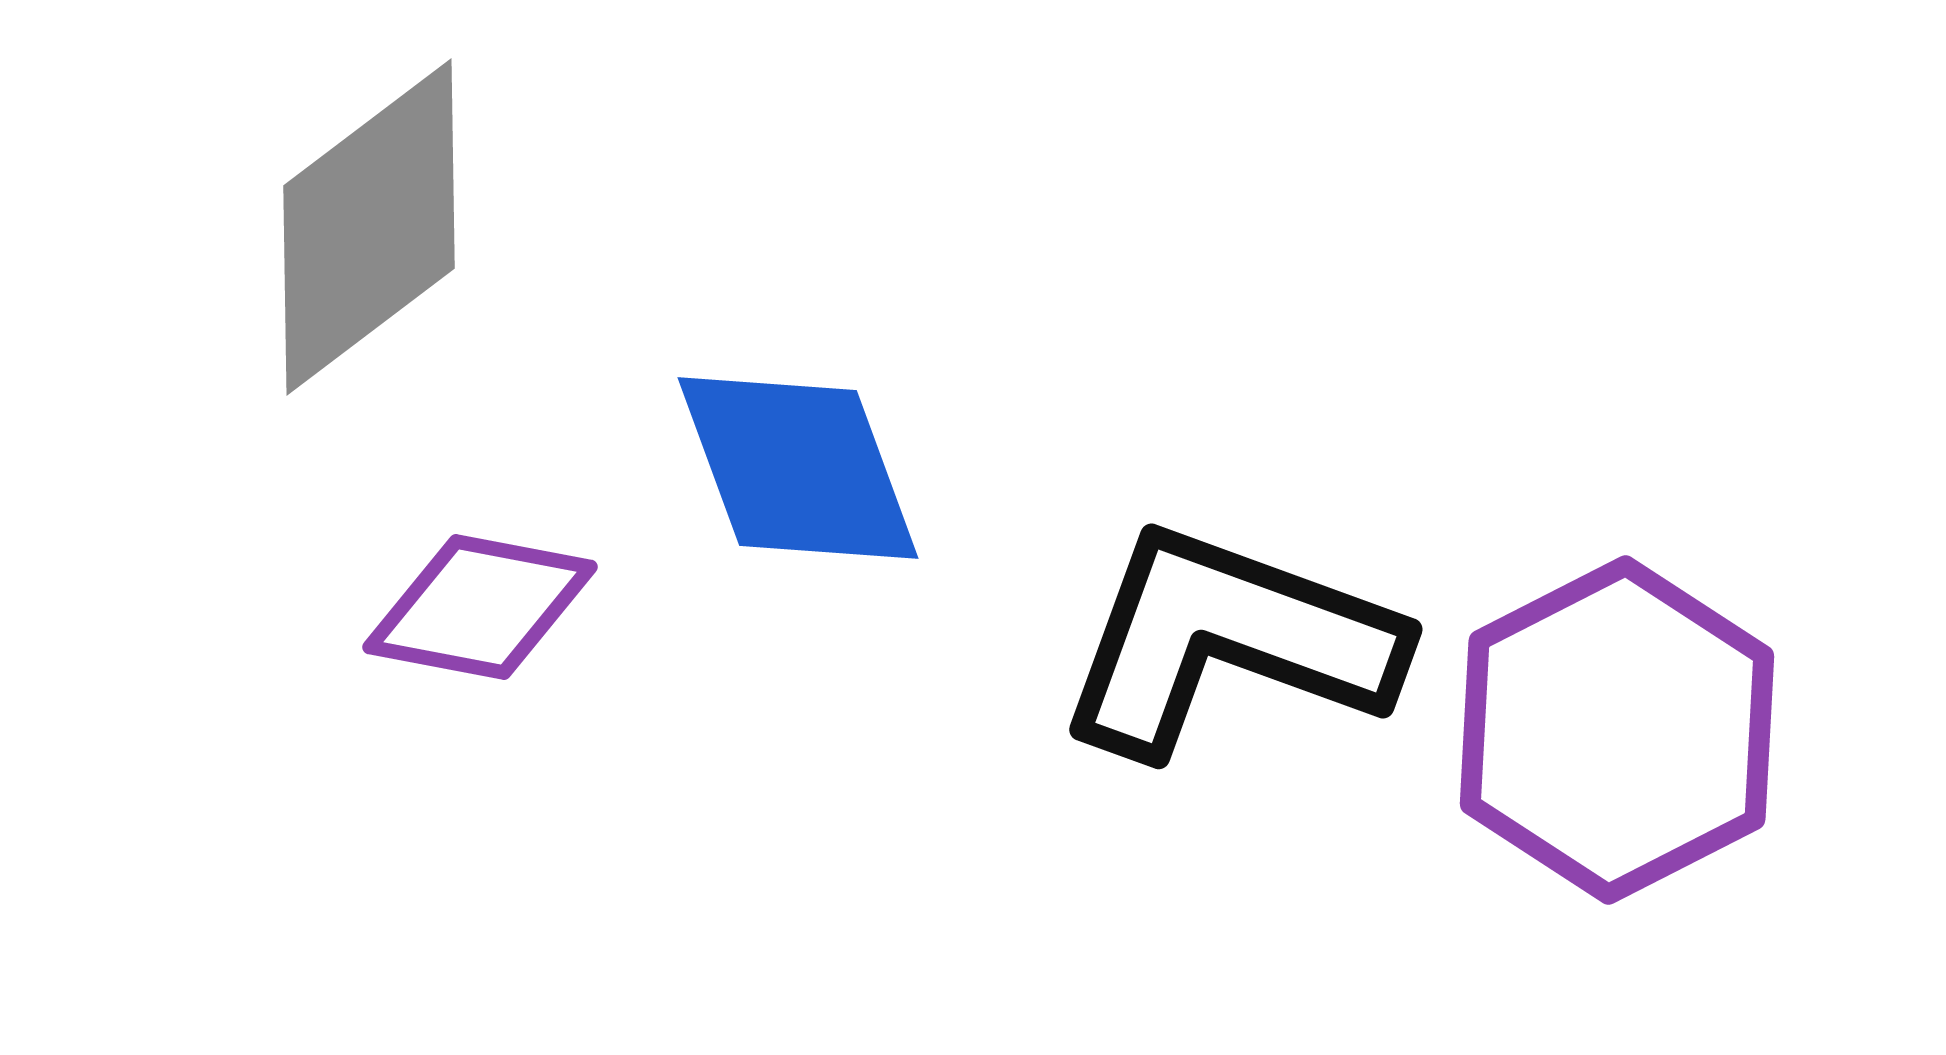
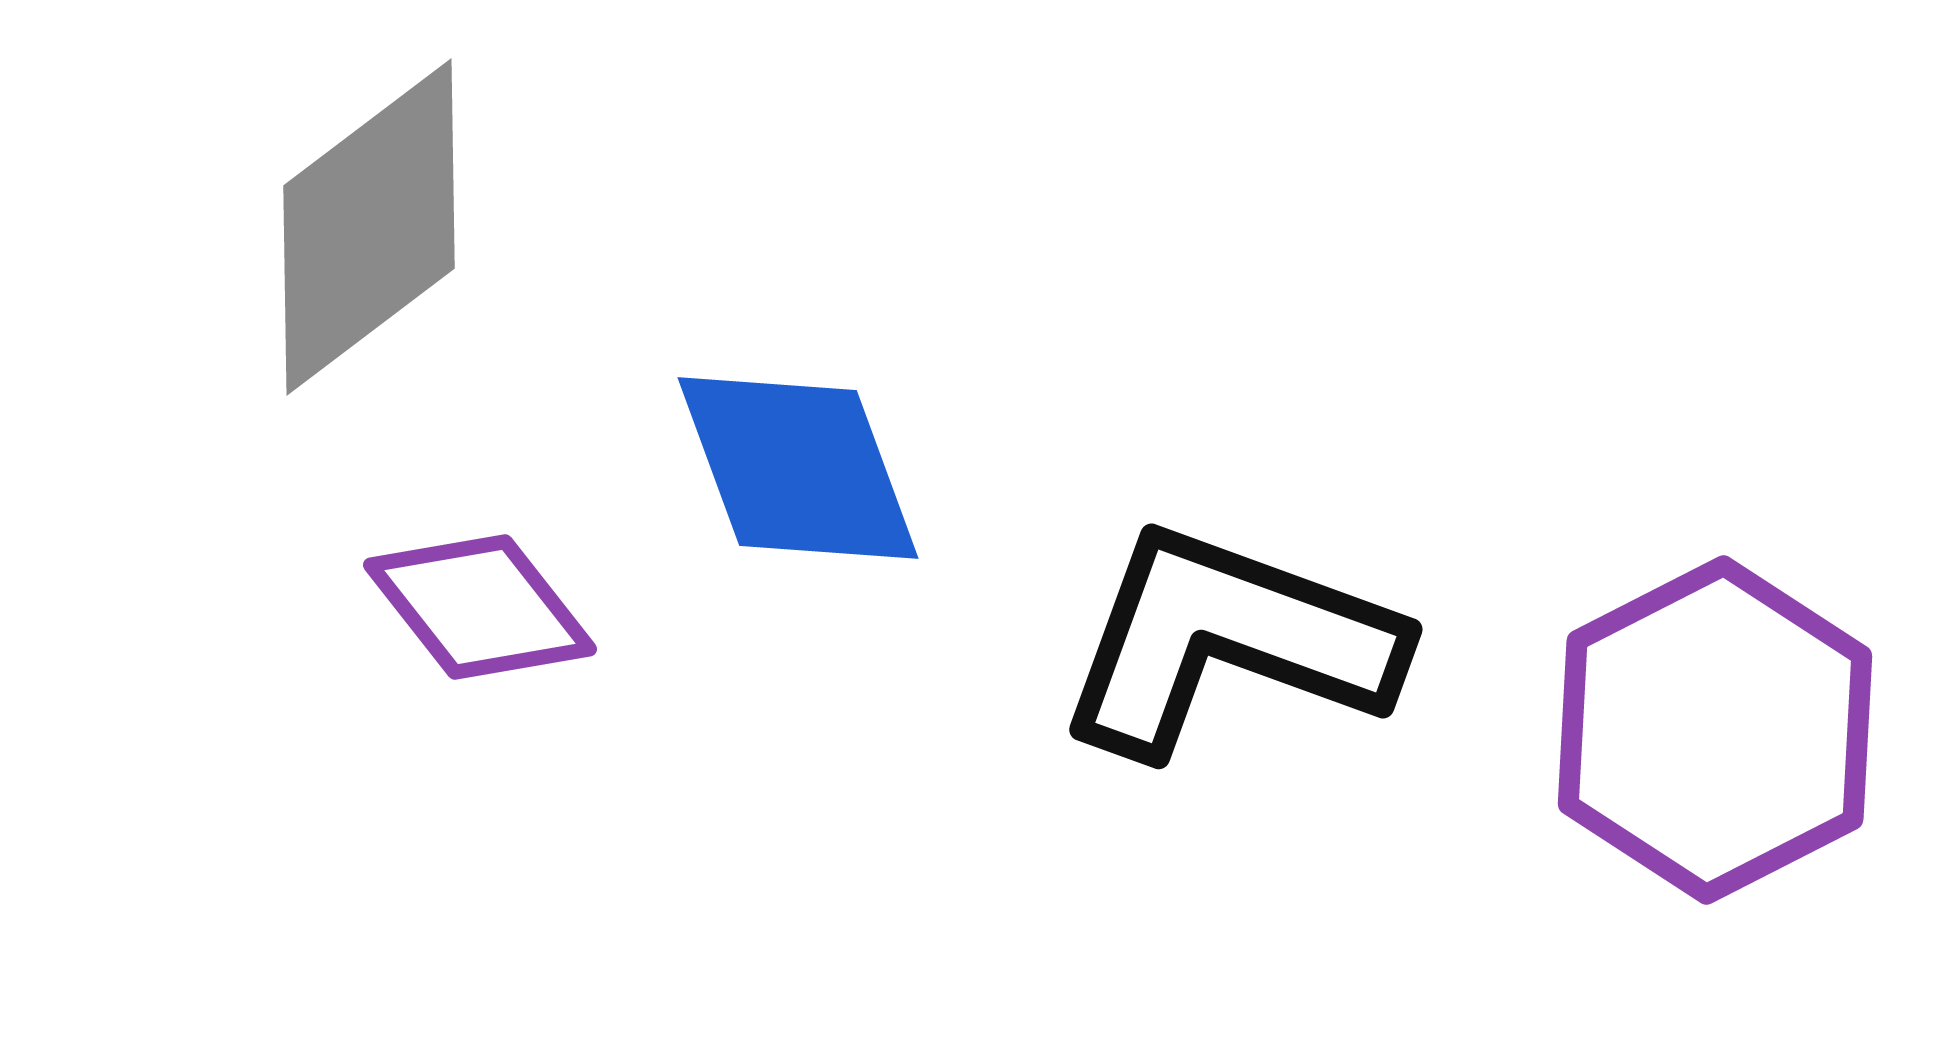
purple diamond: rotated 41 degrees clockwise
purple hexagon: moved 98 px right
